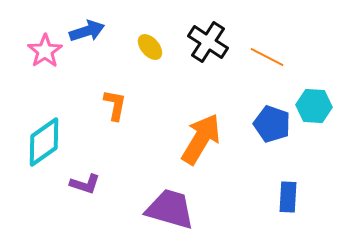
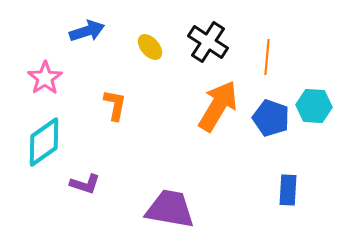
pink star: moved 27 px down
orange line: rotated 68 degrees clockwise
blue pentagon: moved 1 px left, 6 px up
orange arrow: moved 17 px right, 33 px up
blue rectangle: moved 7 px up
purple trapezoid: rotated 6 degrees counterclockwise
